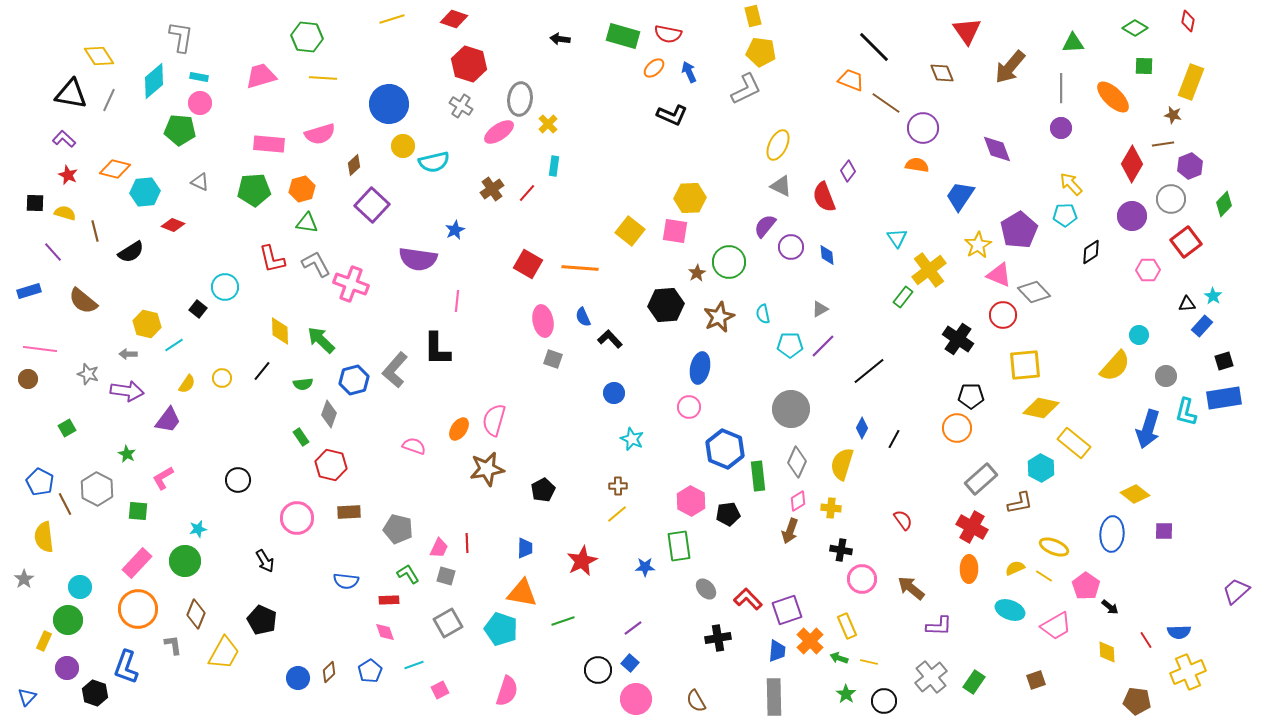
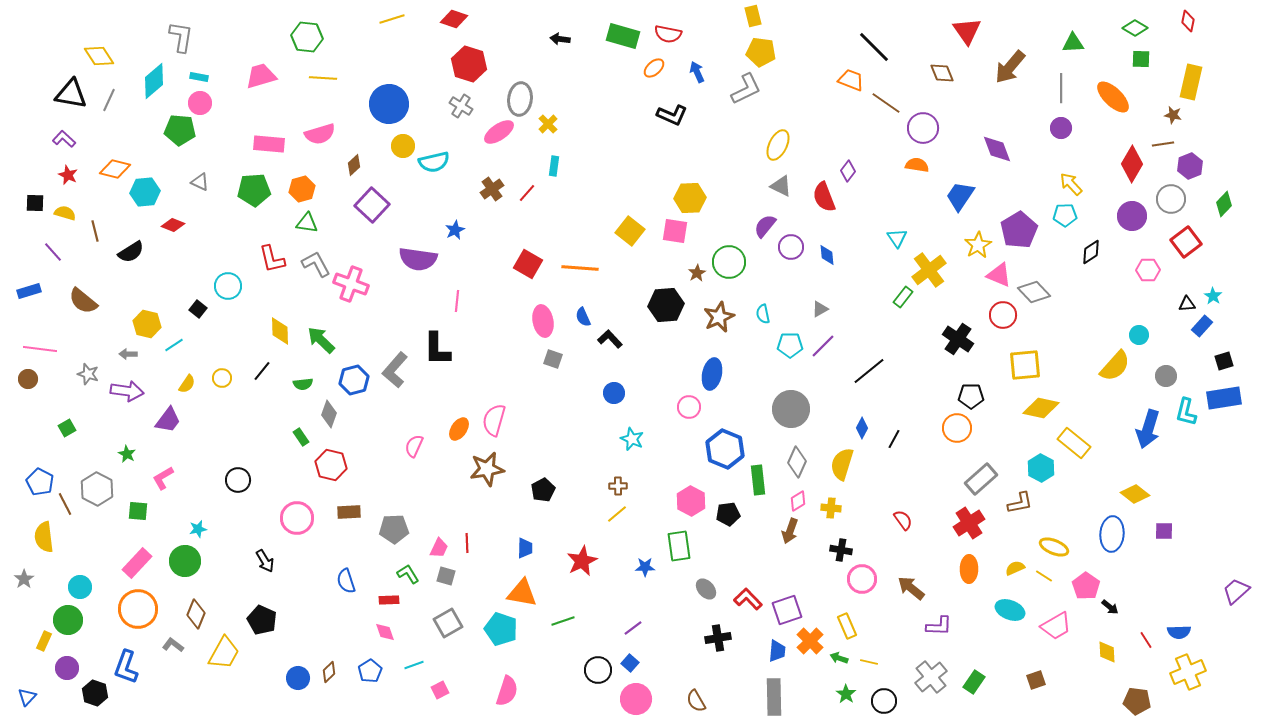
green square at (1144, 66): moved 3 px left, 7 px up
blue arrow at (689, 72): moved 8 px right
yellow rectangle at (1191, 82): rotated 8 degrees counterclockwise
cyan circle at (225, 287): moved 3 px right, 1 px up
blue ellipse at (700, 368): moved 12 px right, 6 px down
pink semicircle at (414, 446): rotated 85 degrees counterclockwise
green rectangle at (758, 476): moved 4 px down
red cross at (972, 527): moved 3 px left, 4 px up; rotated 28 degrees clockwise
gray pentagon at (398, 529): moved 4 px left; rotated 16 degrees counterclockwise
blue semicircle at (346, 581): rotated 65 degrees clockwise
gray L-shape at (173, 645): rotated 45 degrees counterclockwise
